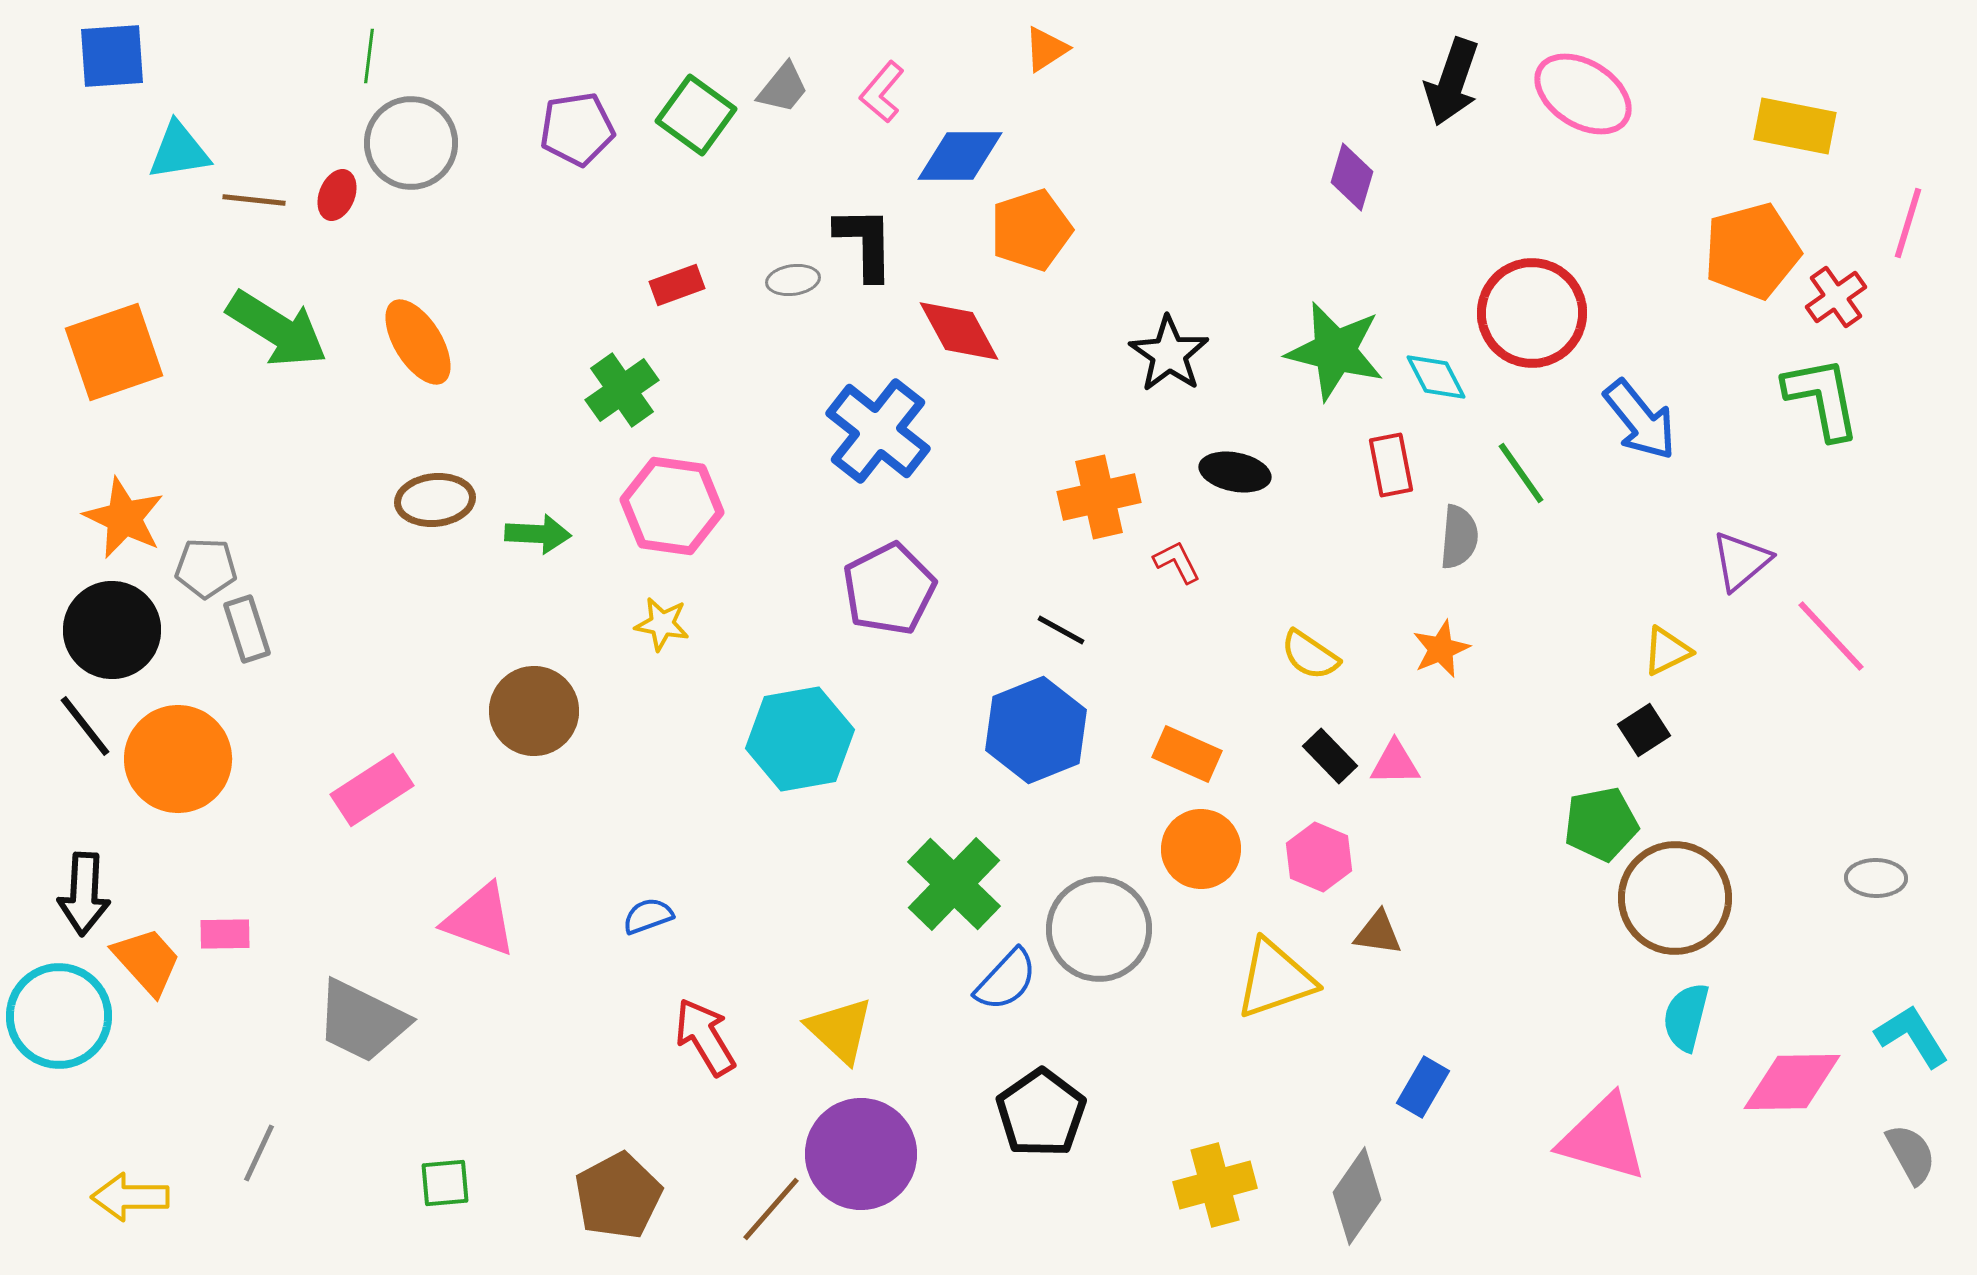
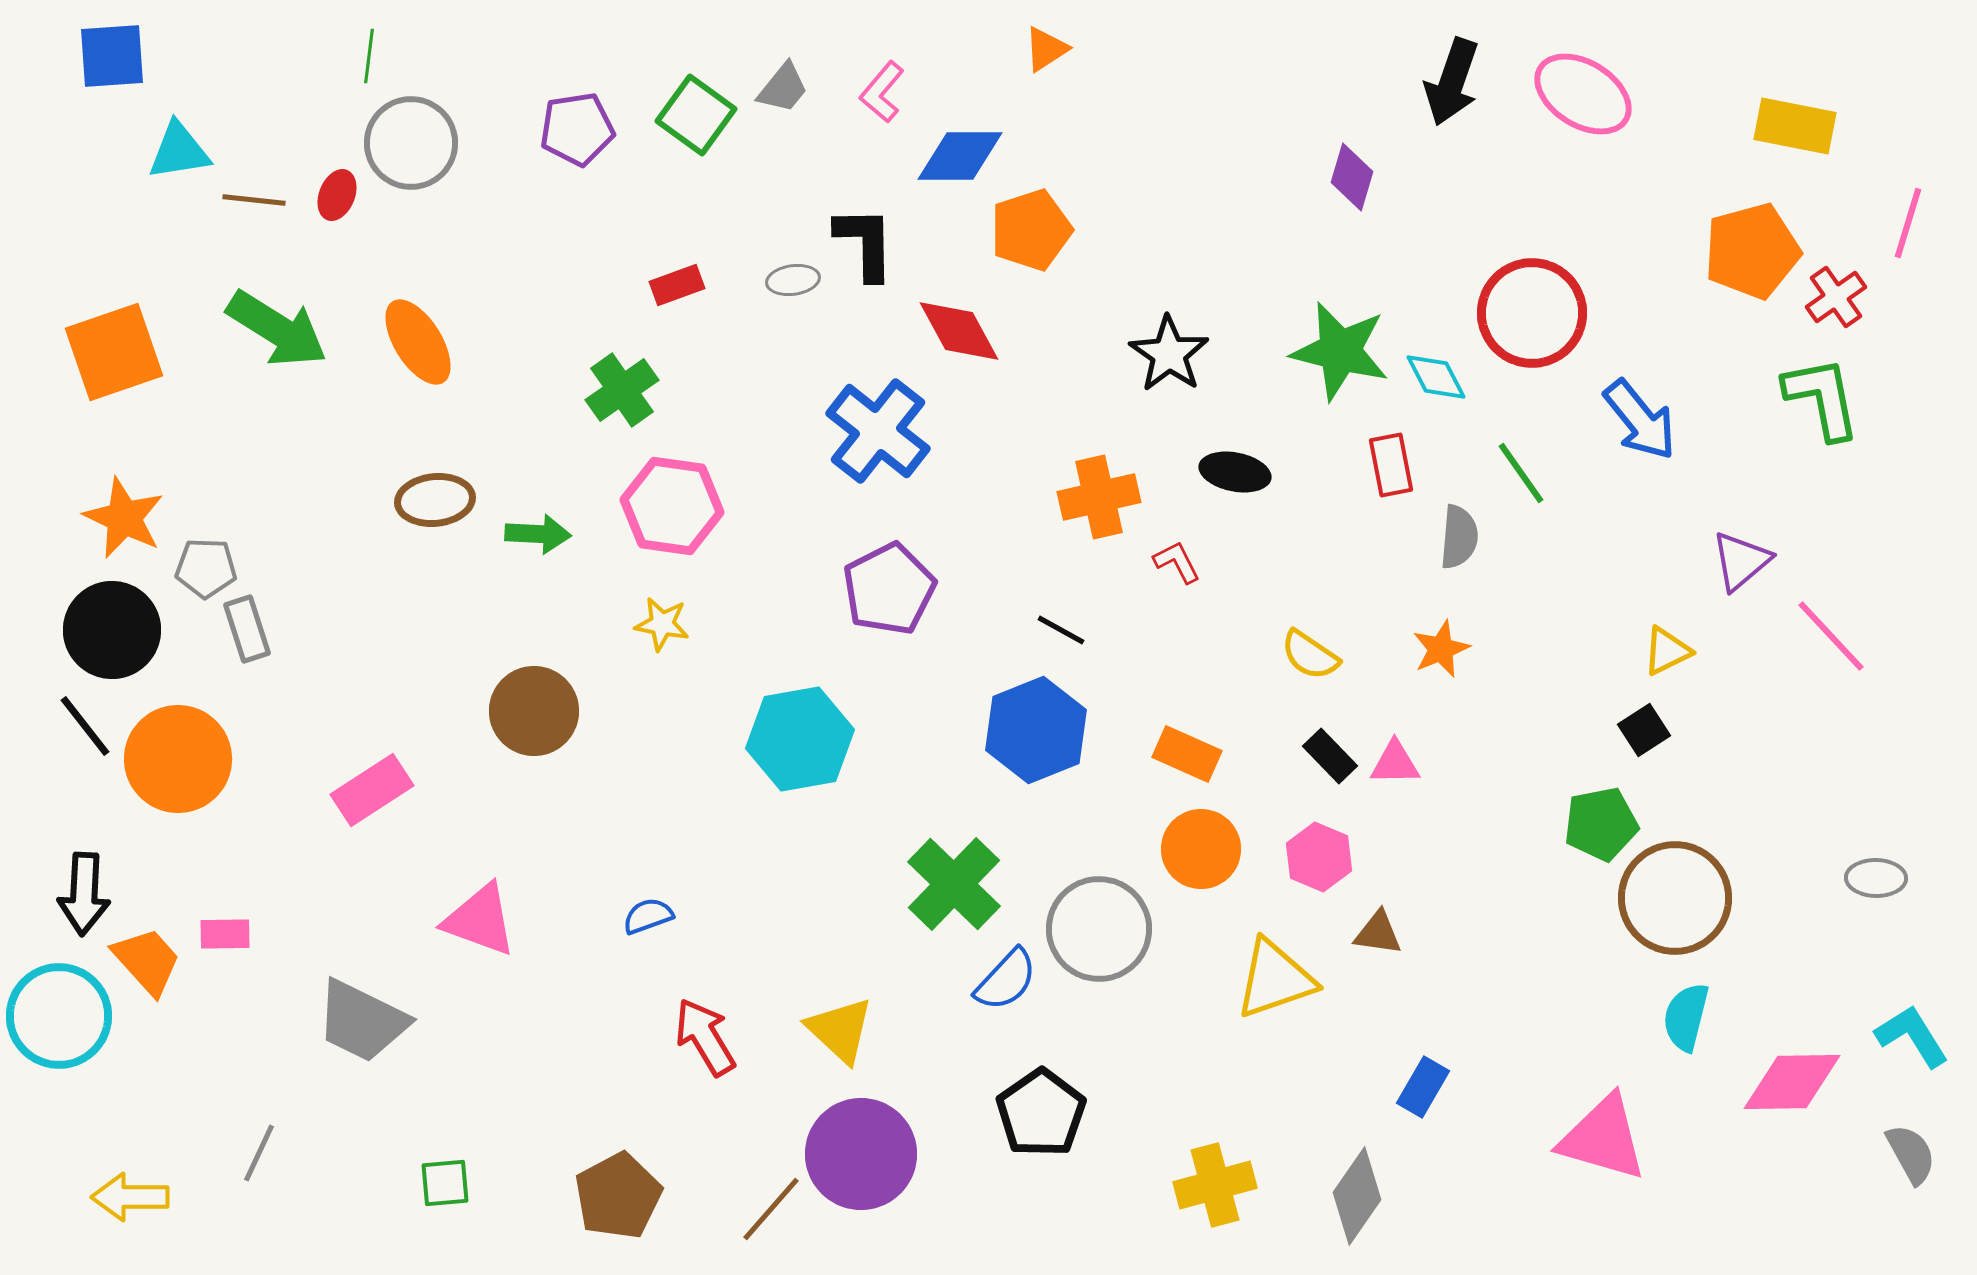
green star at (1335, 351): moved 5 px right
